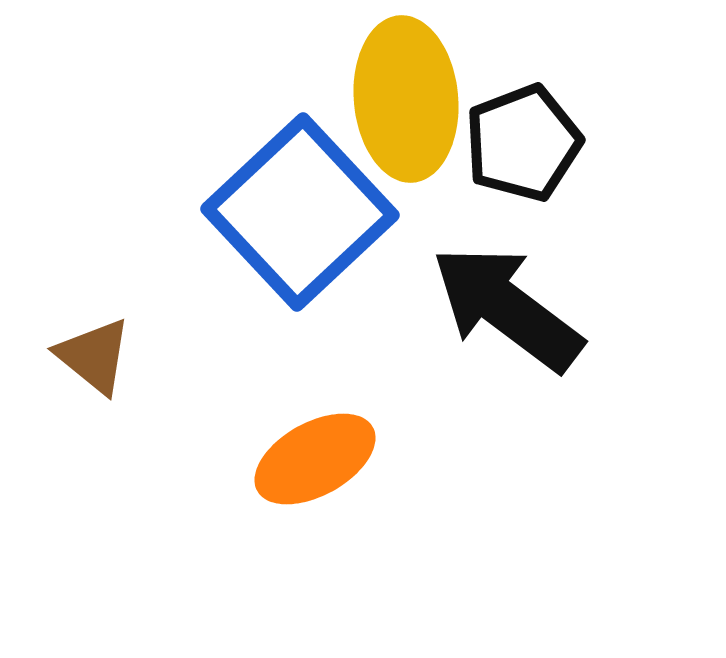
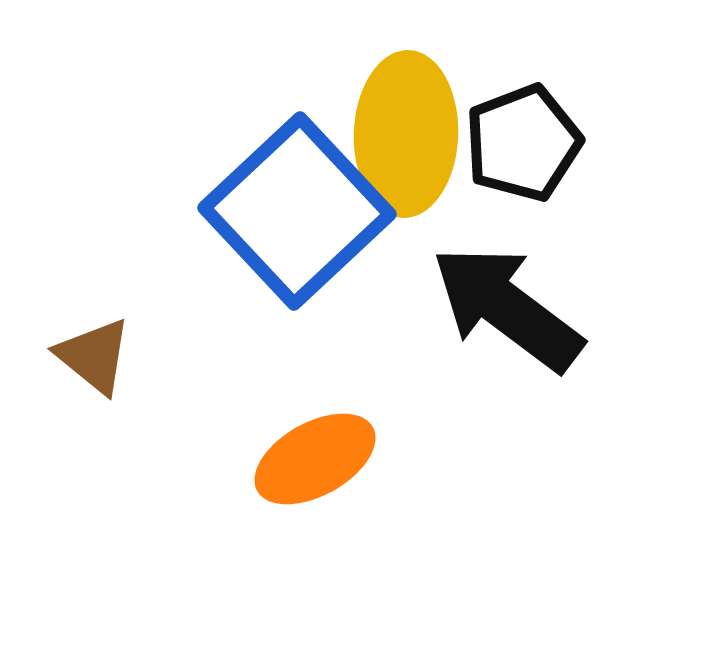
yellow ellipse: moved 35 px down; rotated 7 degrees clockwise
blue square: moved 3 px left, 1 px up
